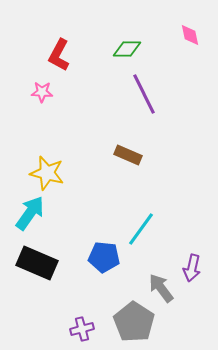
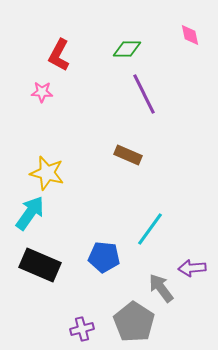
cyan line: moved 9 px right
black rectangle: moved 3 px right, 2 px down
purple arrow: rotated 72 degrees clockwise
